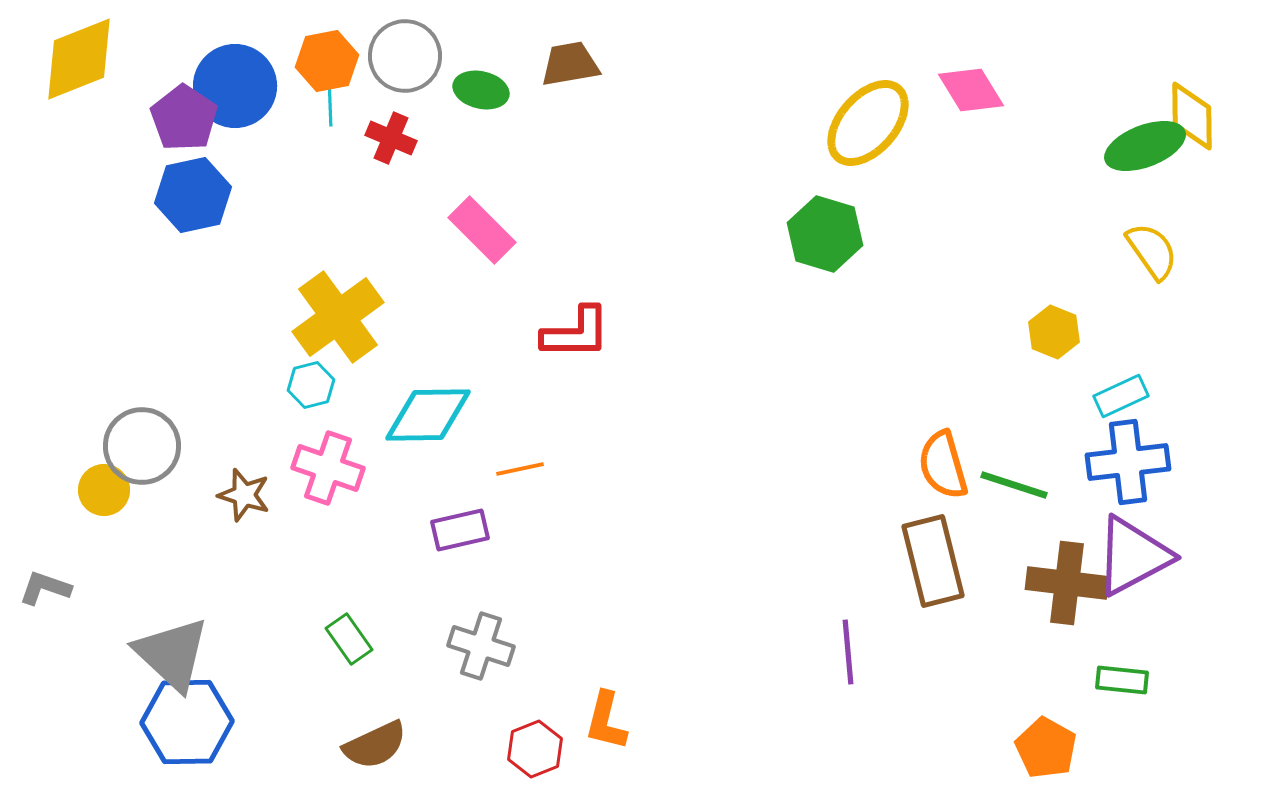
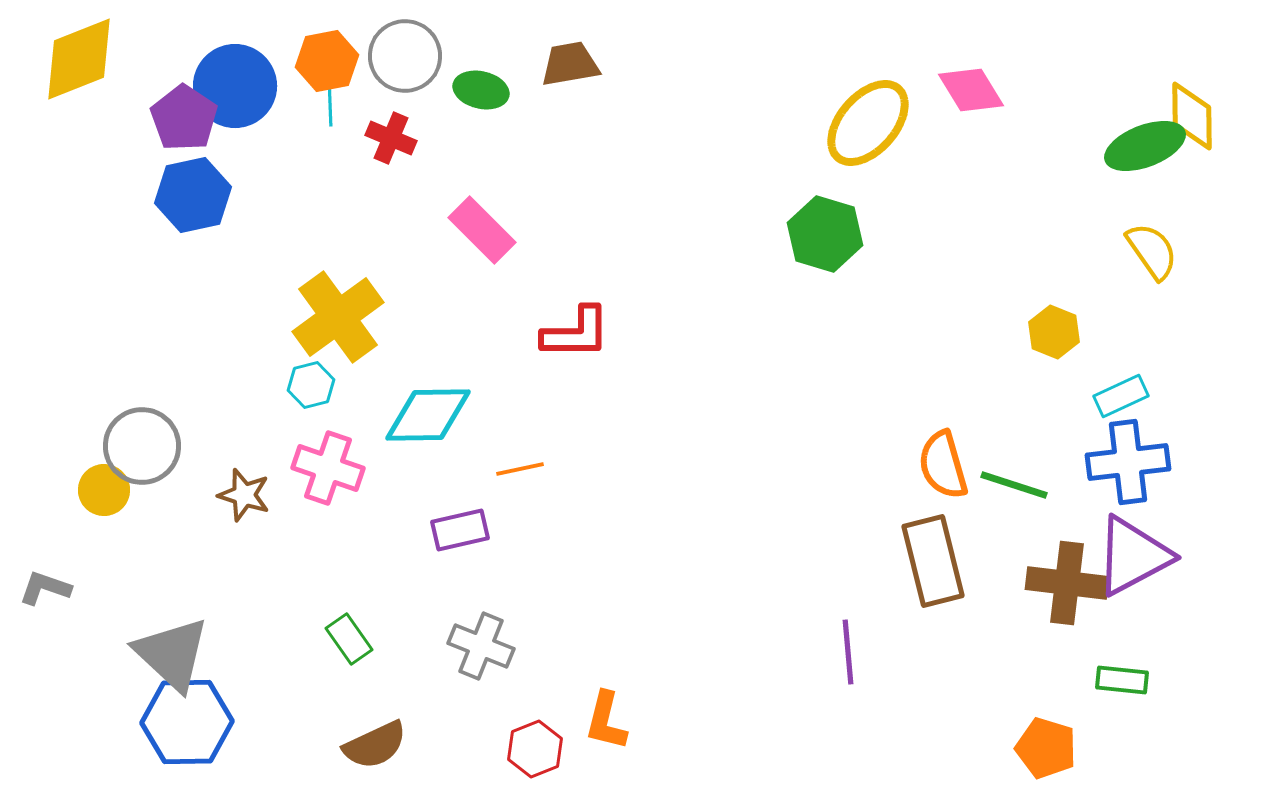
gray cross at (481, 646): rotated 4 degrees clockwise
orange pentagon at (1046, 748): rotated 12 degrees counterclockwise
